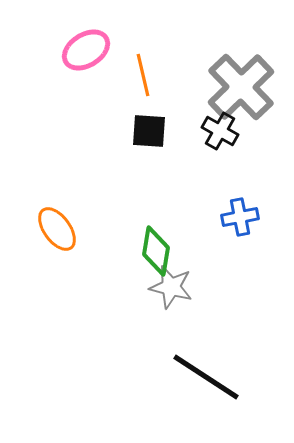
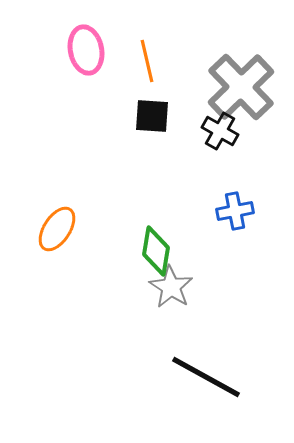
pink ellipse: rotated 69 degrees counterclockwise
orange line: moved 4 px right, 14 px up
black square: moved 3 px right, 15 px up
blue cross: moved 5 px left, 6 px up
orange ellipse: rotated 69 degrees clockwise
gray star: rotated 18 degrees clockwise
black line: rotated 4 degrees counterclockwise
